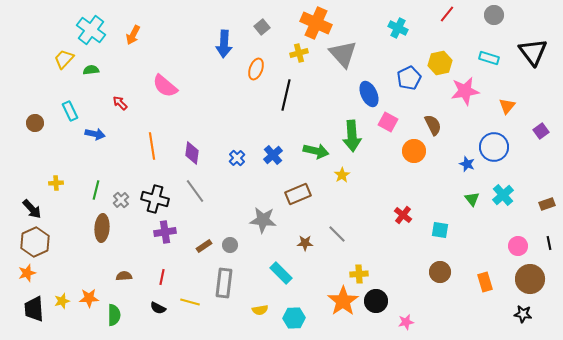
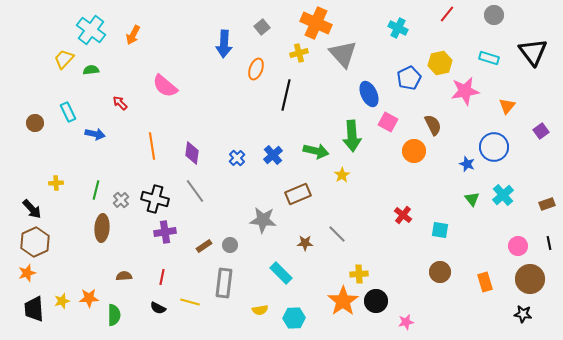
cyan rectangle at (70, 111): moved 2 px left, 1 px down
